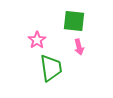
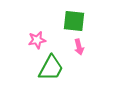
pink star: rotated 24 degrees clockwise
green trapezoid: rotated 36 degrees clockwise
